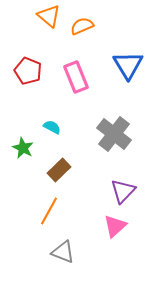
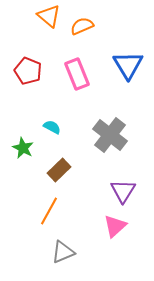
pink rectangle: moved 1 px right, 3 px up
gray cross: moved 4 px left, 1 px down
purple triangle: rotated 12 degrees counterclockwise
gray triangle: rotated 45 degrees counterclockwise
